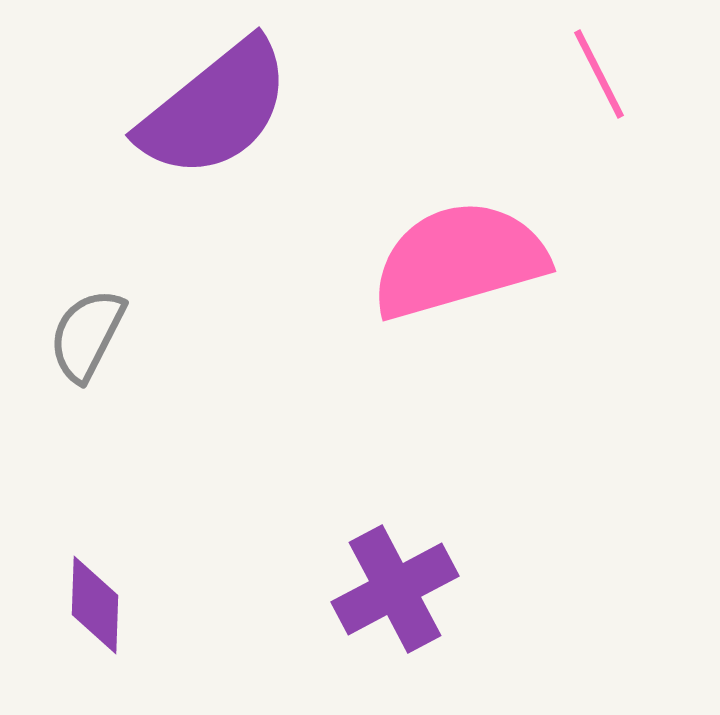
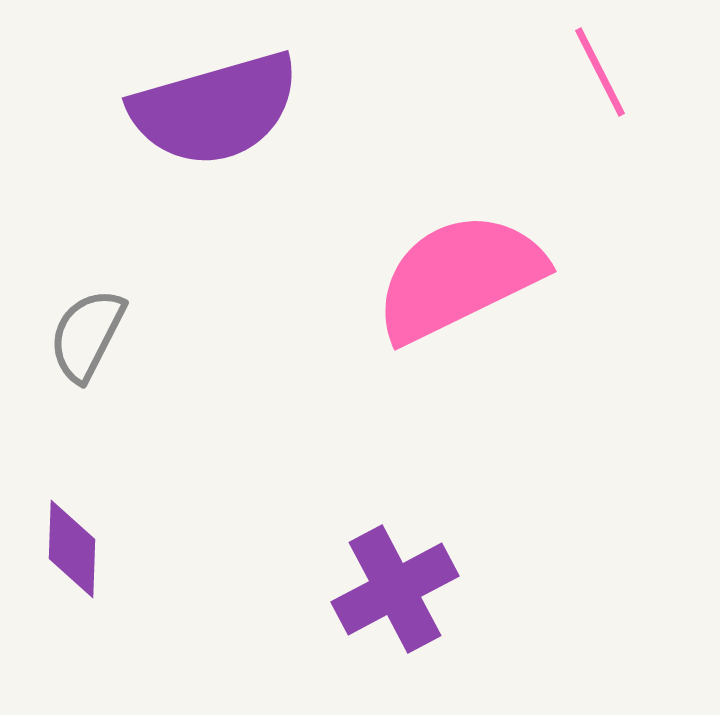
pink line: moved 1 px right, 2 px up
purple semicircle: rotated 23 degrees clockwise
pink semicircle: moved 17 px down; rotated 10 degrees counterclockwise
purple diamond: moved 23 px left, 56 px up
